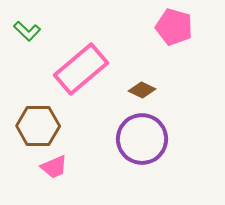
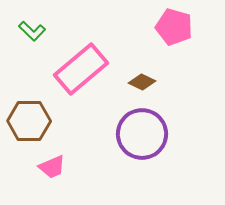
green L-shape: moved 5 px right
brown diamond: moved 8 px up
brown hexagon: moved 9 px left, 5 px up
purple circle: moved 5 px up
pink trapezoid: moved 2 px left
